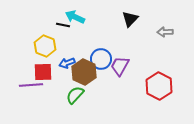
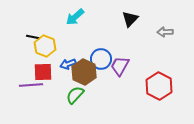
cyan arrow: rotated 66 degrees counterclockwise
black line: moved 30 px left, 12 px down
blue arrow: moved 1 px right, 1 px down
